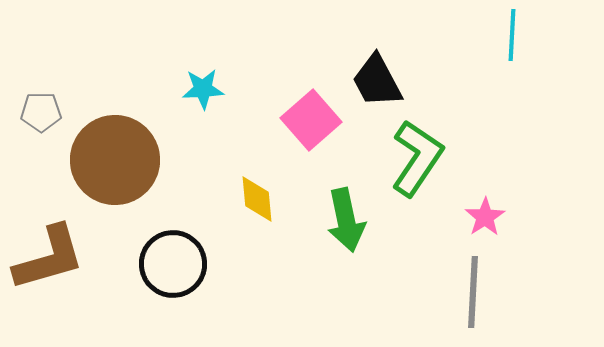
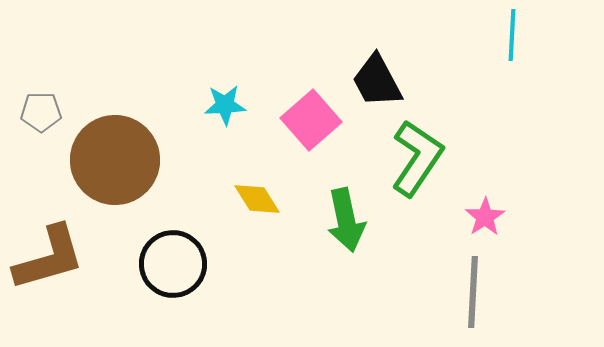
cyan star: moved 22 px right, 16 px down
yellow diamond: rotated 27 degrees counterclockwise
